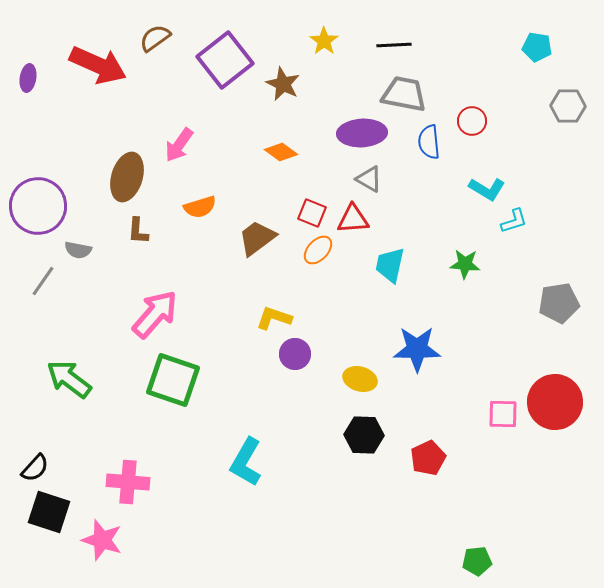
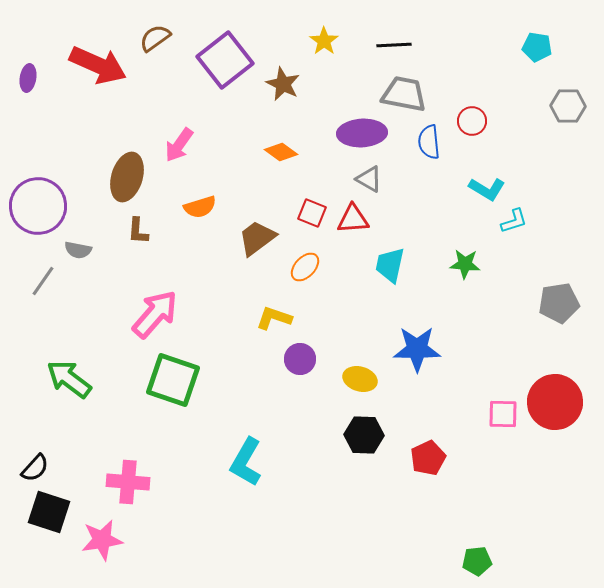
orange ellipse at (318, 250): moved 13 px left, 17 px down
purple circle at (295, 354): moved 5 px right, 5 px down
pink star at (102, 540): rotated 27 degrees counterclockwise
